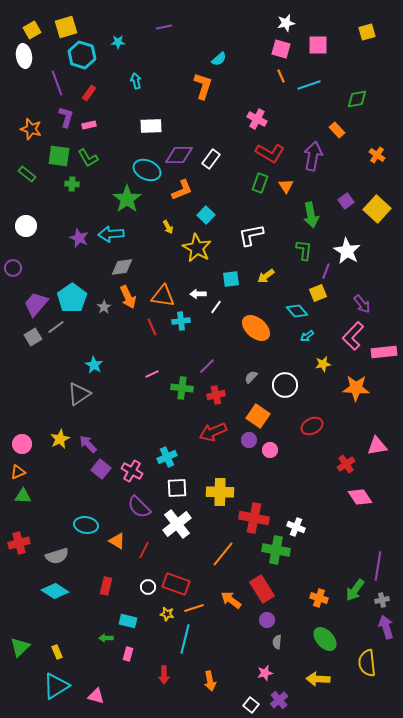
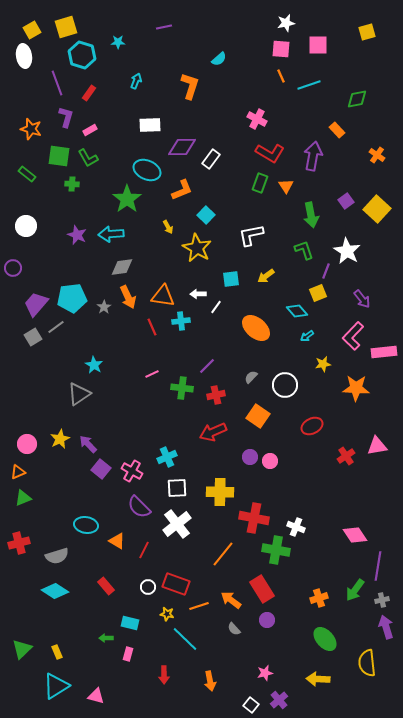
pink square at (281, 49): rotated 12 degrees counterclockwise
cyan arrow at (136, 81): rotated 35 degrees clockwise
orange L-shape at (203, 86): moved 13 px left
pink rectangle at (89, 125): moved 1 px right, 5 px down; rotated 16 degrees counterclockwise
white rectangle at (151, 126): moved 1 px left, 1 px up
purple diamond at (179, 155): moved 3 px right, 8 px up
purple star at (79, 238): moved 2 px left, 3 px up
green L-shape at (304, 250): rotated 25 degrees counterclockwise
cyan pentagon at (72, 298): rotated 28 degrees clockwise
purple arrow at (362, 304): moved 5 px up
purple circle at (249, 440): moved 1 px right, 17 px down
pink circle at (22, 444): moved 5 px right
pink circle at (270, 450): moved 11 px down
red cross at (346, 464): moved 8 px up
green triangle at (23, 496): moved 2 px down; rotated 24 degrees counterclockwise
pink diamond at (360, 497): moved 5 px left, 38 px down
red rectangle at (106, 586): rotated 54 degrees counterclockwise
orange cross at (319, 598): rotated 36 degrees counterclockwise
orange line at (194, 608): moved 5 px right, 2 px up
cyan rectangle at (128, 621): moved 2 px right, 2 px down
cyan line at (185, 639): rotated 60 degrees counterclockwise
gray semicircle at (277, 642): moved 43 px left, 13 px up; rotated 48 degrees counterclockwise
green triangle at (20, 647): moved 2 px right, 2 px down
